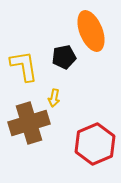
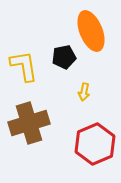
yellow arrow: moved 30 px right, 6 px up
